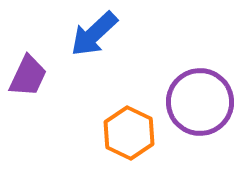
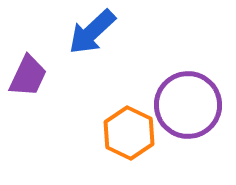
blue arrow: moved 2 px left, 2 px up
purple circle: moved 12 px left, 3 px down
